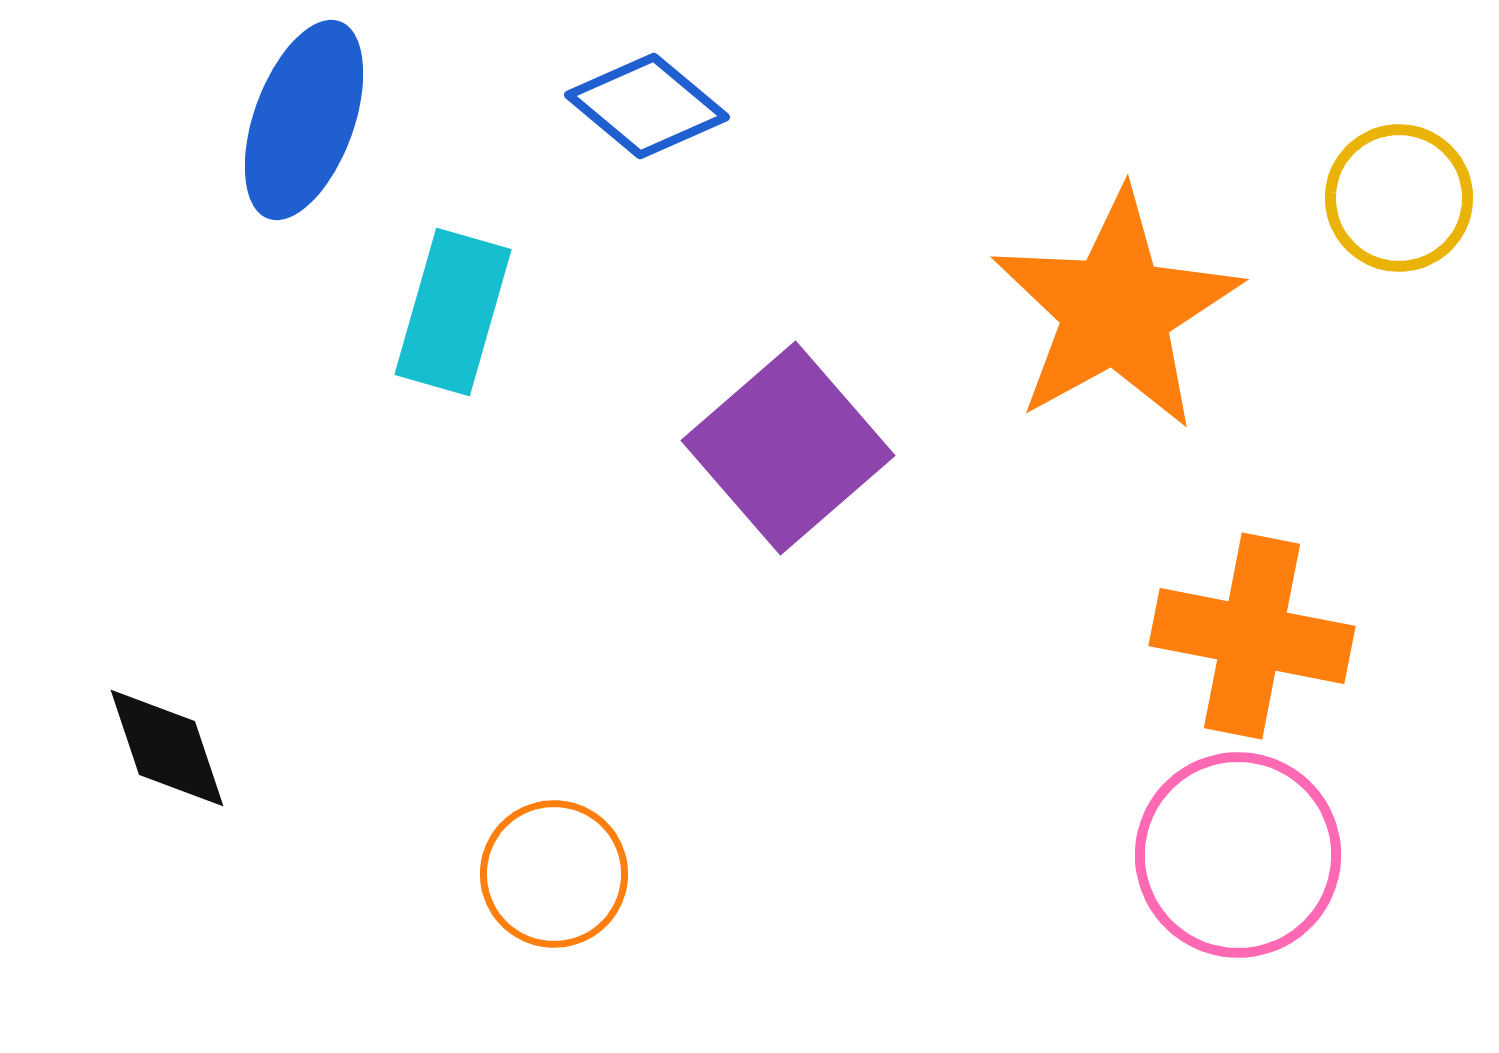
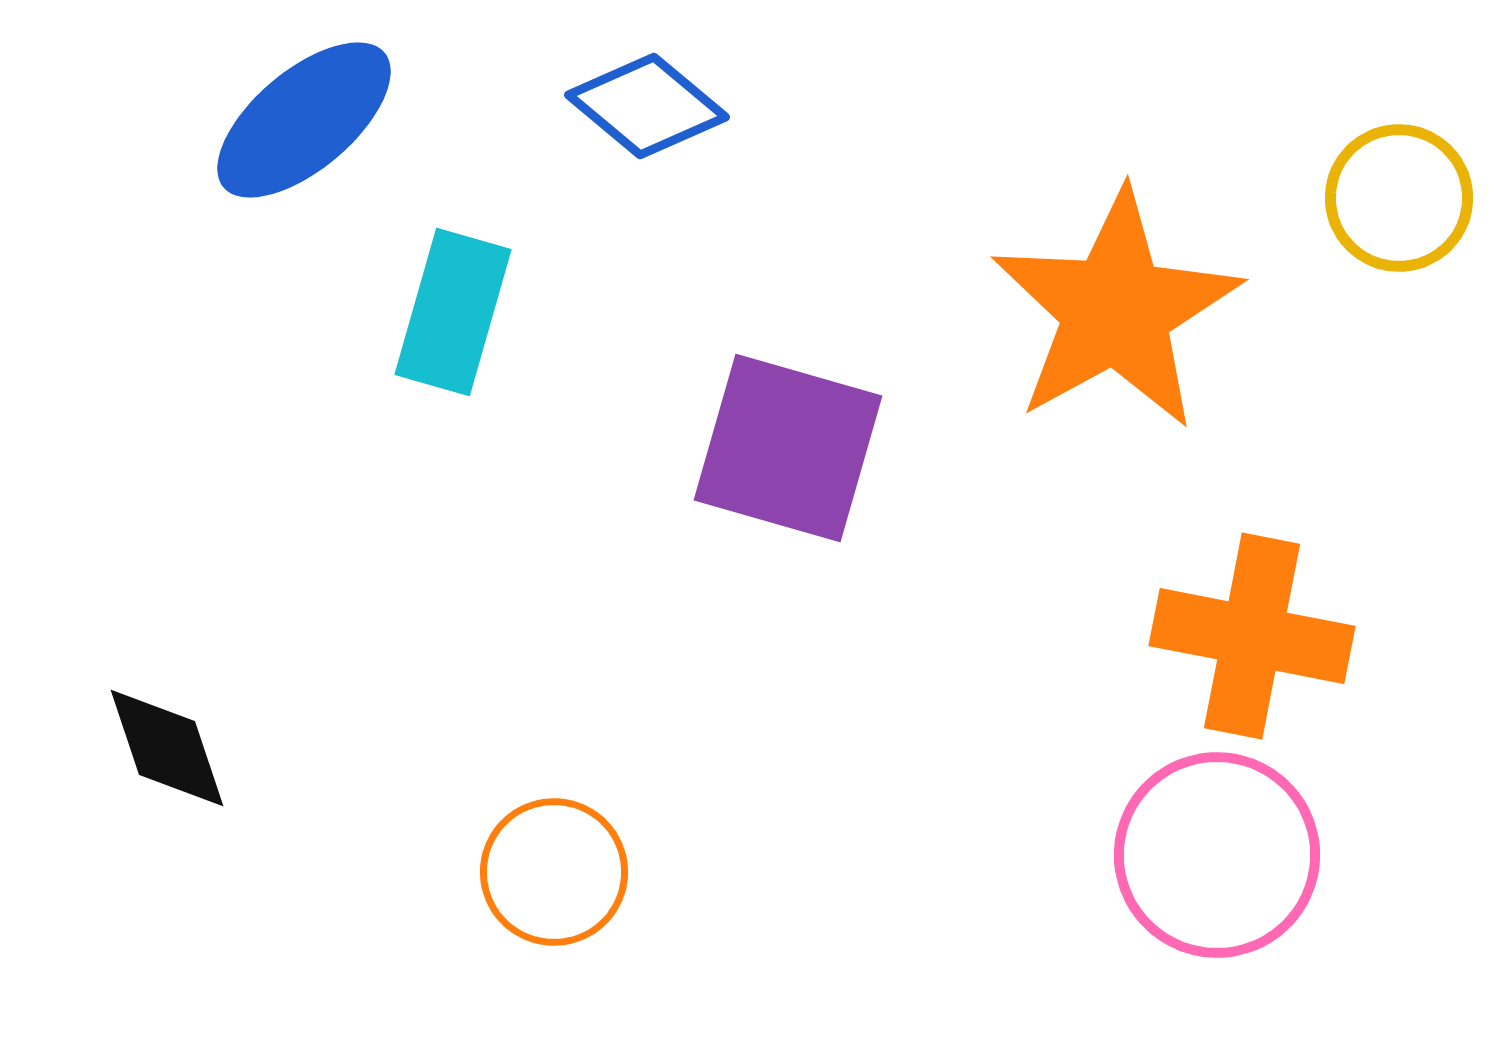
blue ellipse: rotated 30 degrees clockwise
purple square: rotated 33 degrees counterclockwise
pink circle: moved 21 px left
orange circle: moved 2 px up
